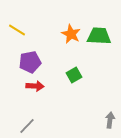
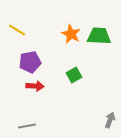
gray arrow: rotated 14 degrees clockwise
gray line: rotated 36 degrees clockwise
